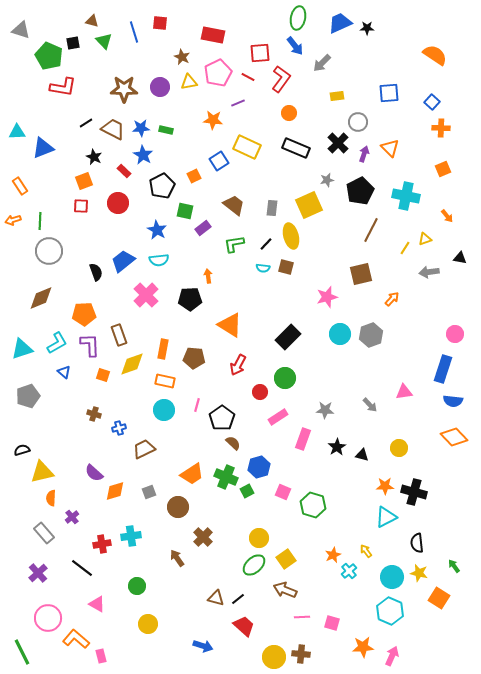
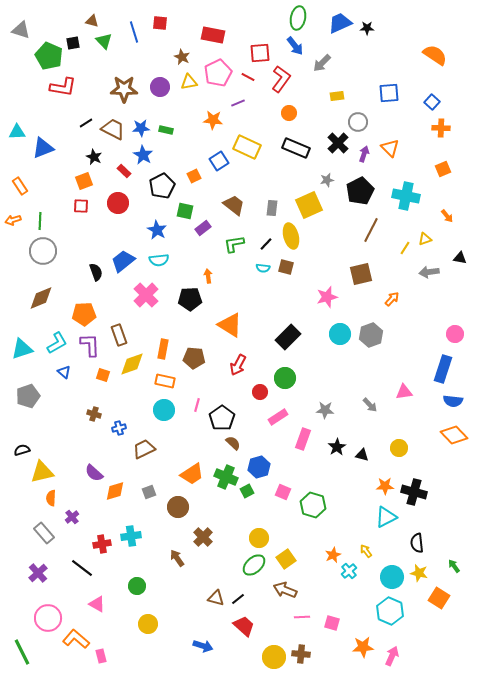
gray circle at (49, 251): moved 6 px left
orange diamond at (454, 437): moved 2 px up
